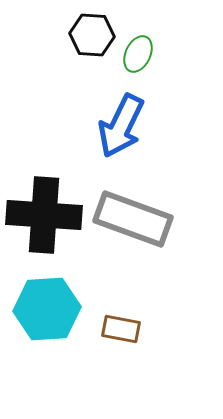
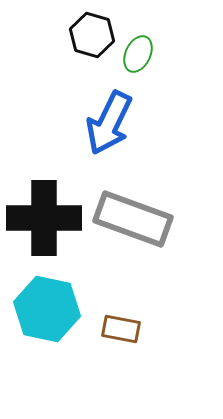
black hexagon: rotated 12 degrees clockwise
blue arrow: moved 12 px left, 3 px up
black cross: moved 3 px down; rotated 4 degrees counterclockwise
cyan hexagon: rotated 16 degrees clockwise
